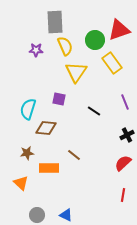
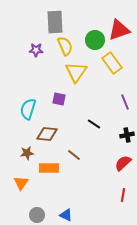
black line: moved 13 px down
brown diamond: moved 1 px right, 6 px down
black cross: rotated 16 degrees clockwise
orange triangle: rotated 21 degrees clockwise
